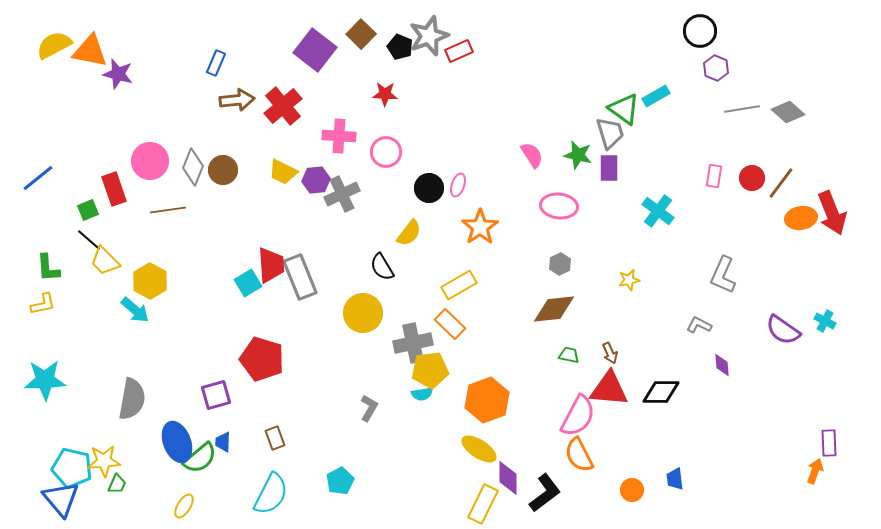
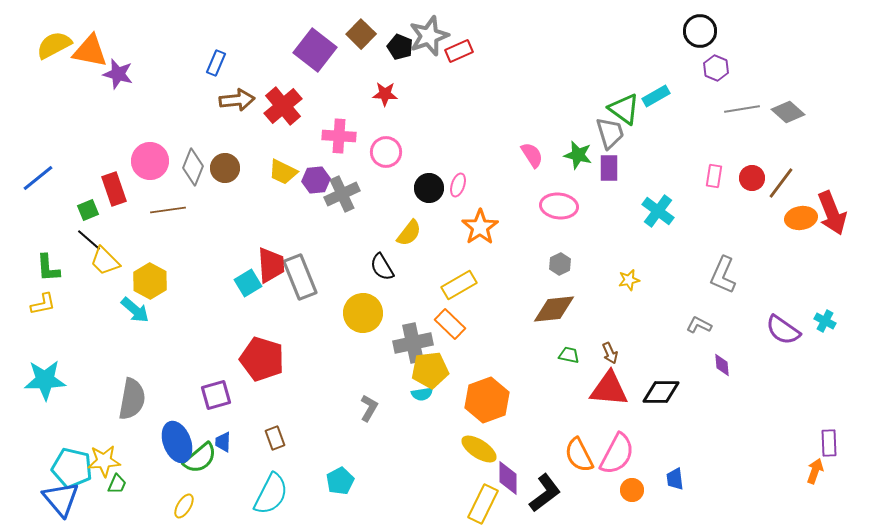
brown circle at (223, 170): moved 2 px right, 2 px up
pink semicircle at (578, 416): moved 39 px right, 38 px down
